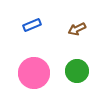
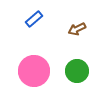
blue rectangle: moved 2 px right, 6 px up; rotated 18 degrees counterclockwise
pink circle: moved 2 px up
